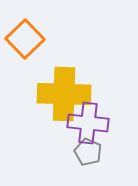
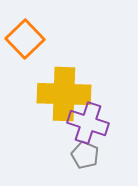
purple cross: rotated 12 degrees clockwise
gray pentagon: moved 3 px left, 3 px down
